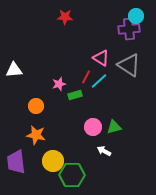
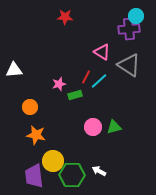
pink triangle: moved 1 px right, 6 px up
orange circle: moved 6 px left, 1 px down
white arrow: moved 5 px left, 20 px down
purple trapezoid: moved 18 px right, 14 px down
